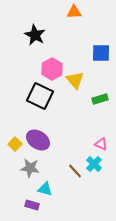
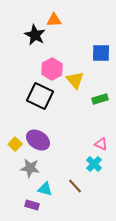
orange triangle: moved 20 px left, 8 px down
brown line: moved 15 px down
